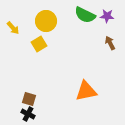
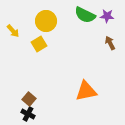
yellow arrow: moved 3 px down
brown square: rotated 24 degrees clockwise
